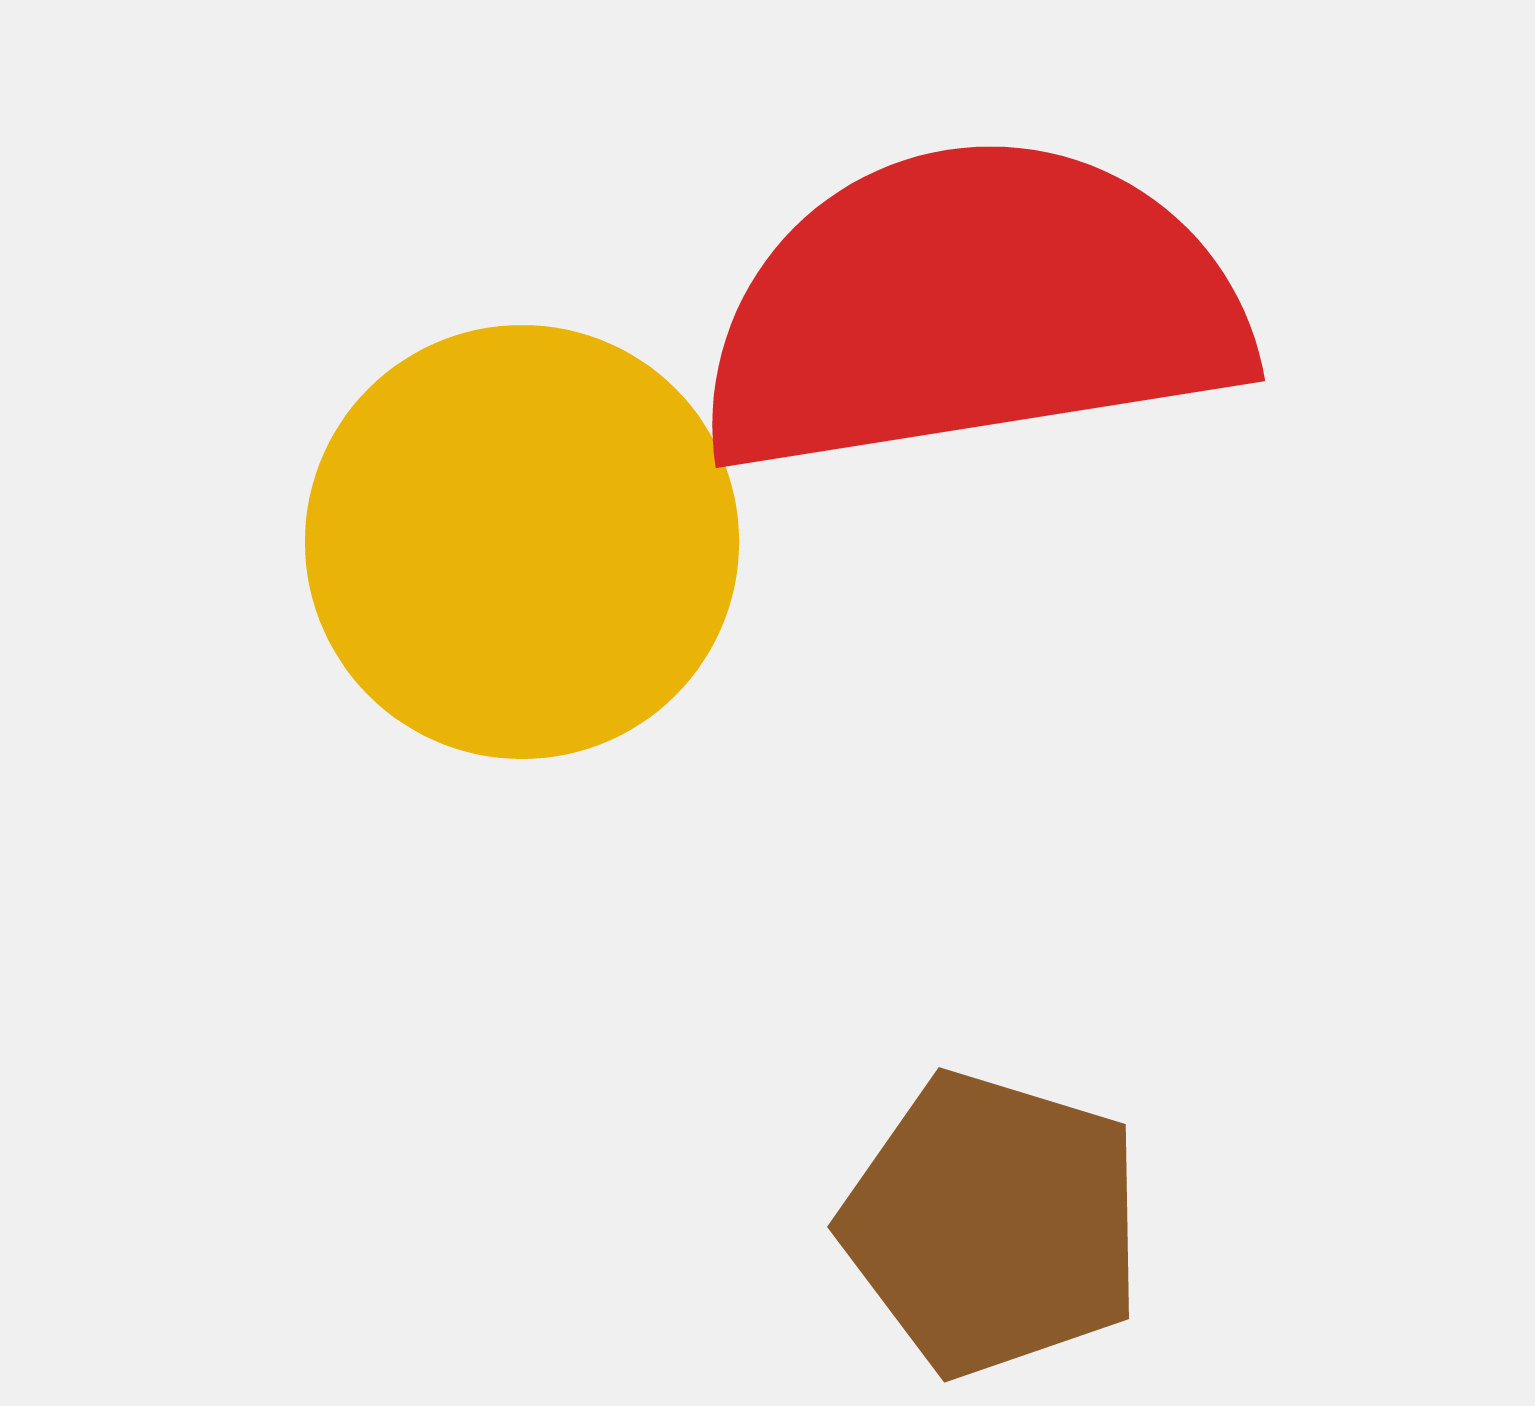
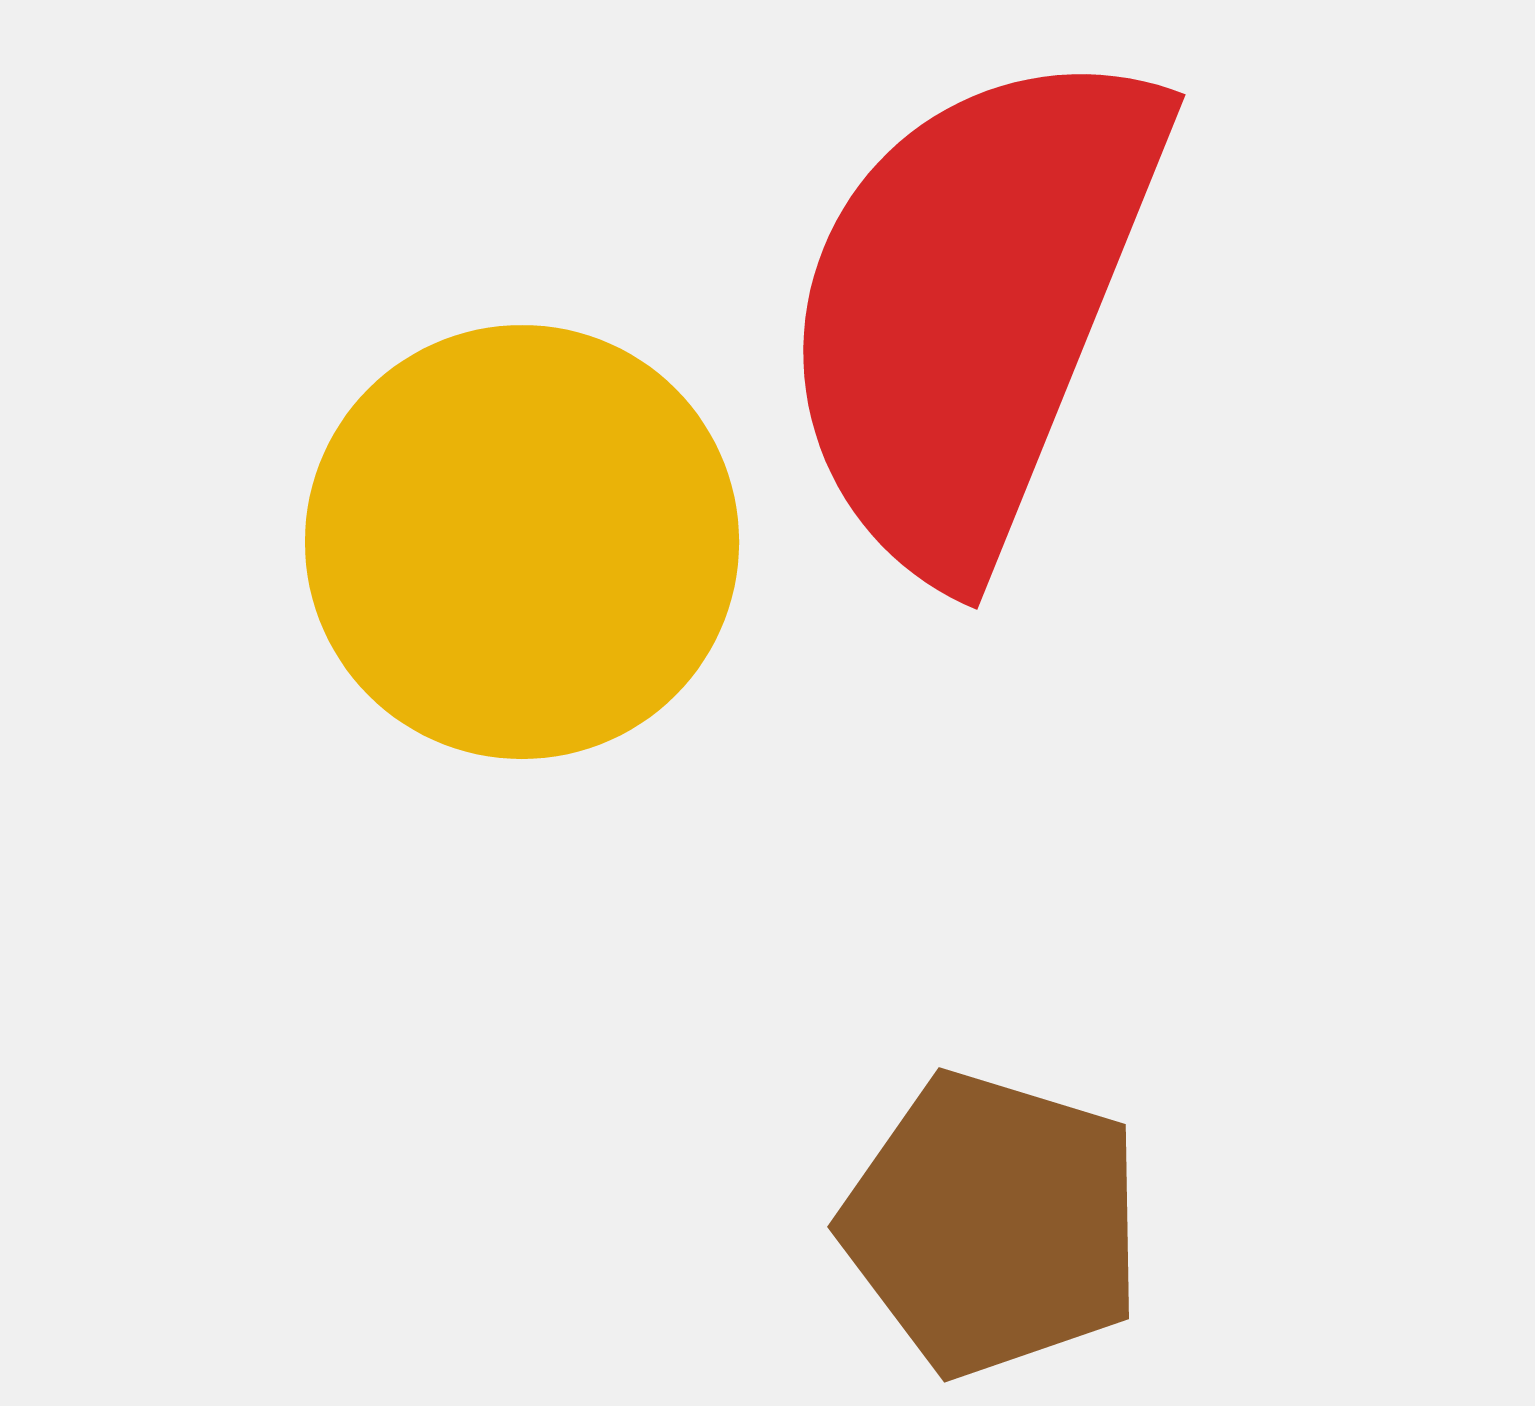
red semicircle: rotated 59 degrees counterclockwise
